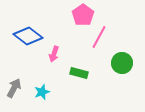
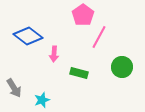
pink arrow: rotated 14 degrees counterclockwise
green circle: moved 4 px down
gray arrow: rotated 120 degrees clockwise
cyan star: moved 8 px down
